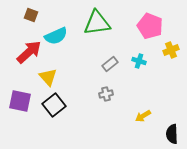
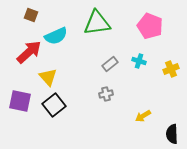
yellow cross: moved 19 px down
